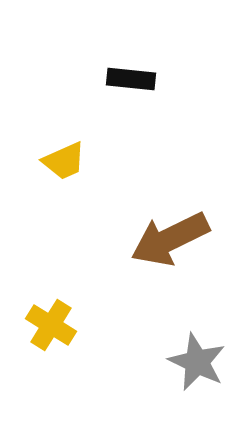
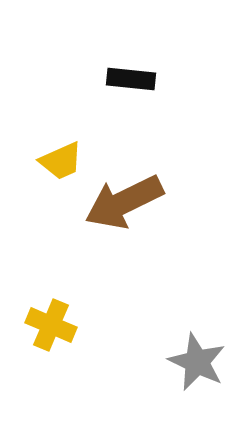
yellow trapezoid: moved 3 px left
brown arrow: moved 46 px left, 37 px up
yellow cross: rotated 9 degrees counterclockwise
